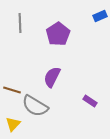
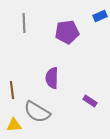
gray line: moved 4 px right
purple pentagon: moved 9 px right, 2 px up; rotated 25 degrees clockwise
purple semicircle: moved 1 px down; rotated 25 degrees counterclockwise
brown line: rotated 66 degrees clockwise
gray semicircle: moved 2 px right, 6 px down
yellow triangle: moved 1 px right, 1 px down; rotated 42 degrees clockwise
